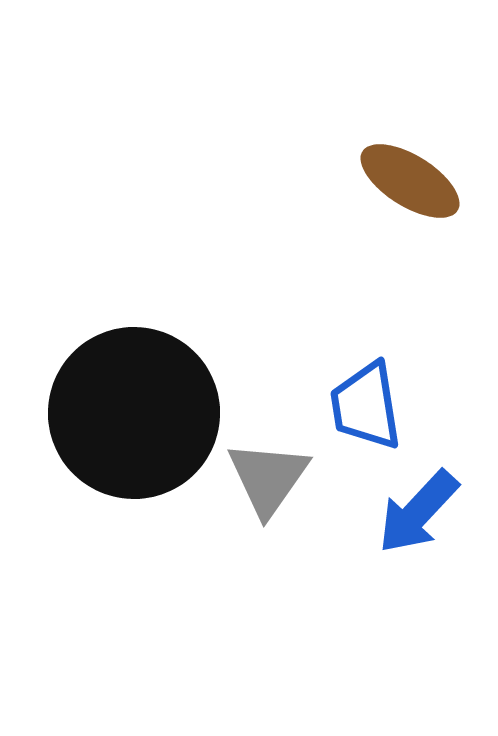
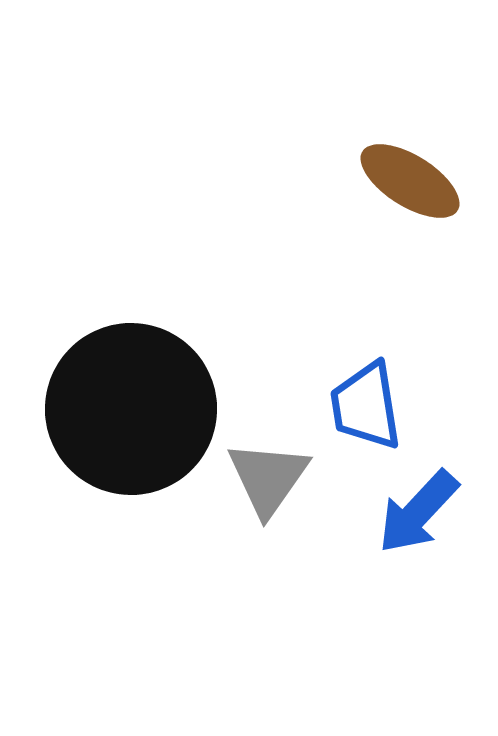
black circle: moved 3 px left, 4 px up
